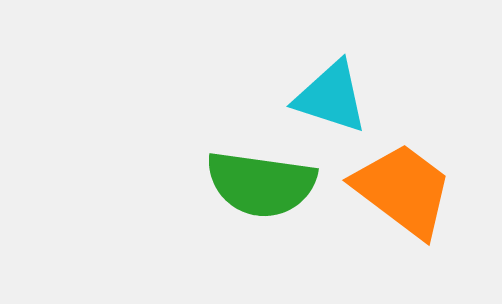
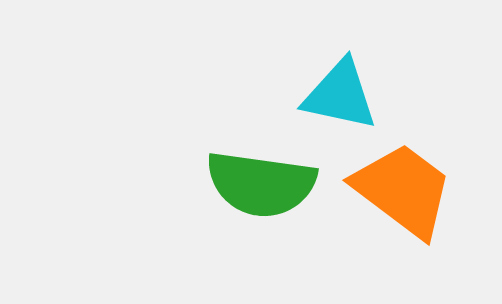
cyan triangle: moved 9 px right, 2 px up; rotated 6 degrees counterclockwise
